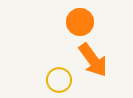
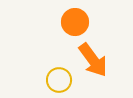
orange circle: moved 5 px left
